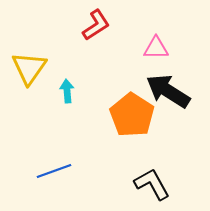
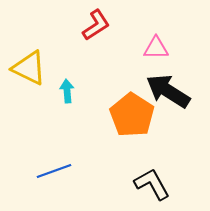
yellow triangle: rotated 39 degrees counterclockwise
